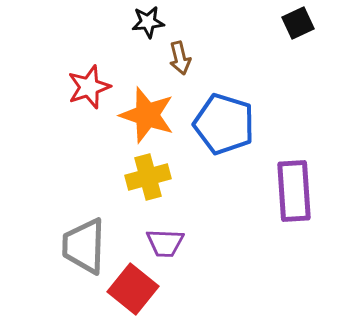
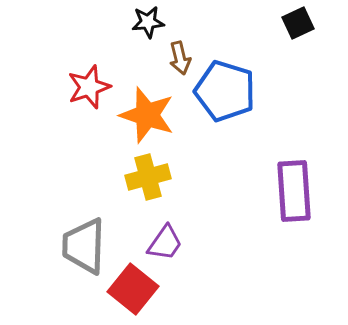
blue pentagon: moved 1 px right, 33 px up
purple trapezoid: rotated 57 degrees counterclockwise
